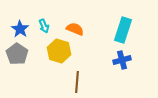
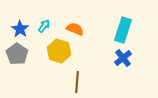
cyan arrow: rotated 120 degrees counterclockwise
blue cross: moved 1 px right, 2 px up; rotated 24 degrees counterclockwise
